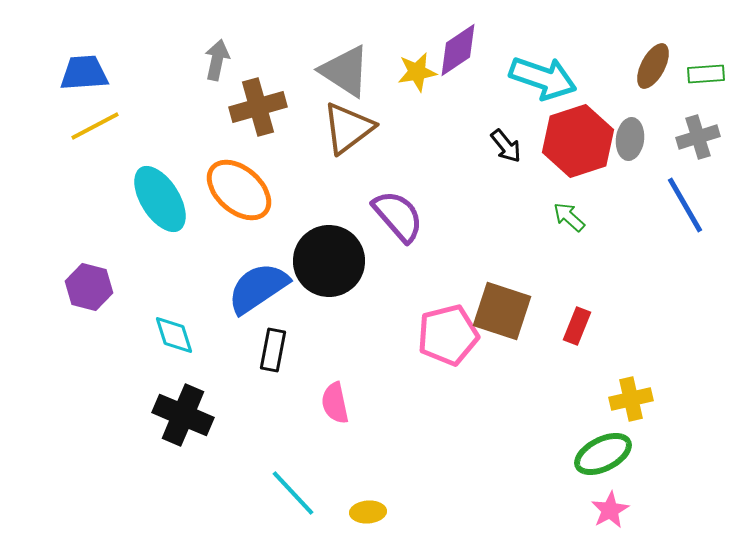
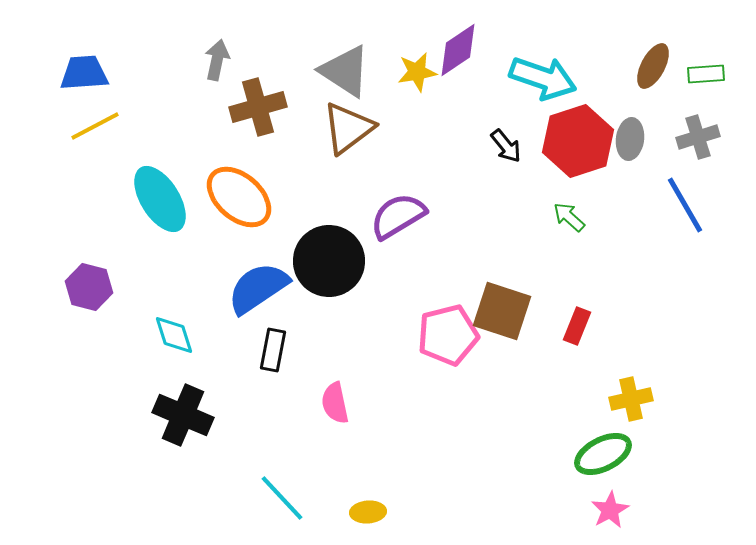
orange ellipse: moved 7 px down
purple semicircle: rotated 80 degrees counterclockwise
cyan line: moved 11 px left, 5 px down
